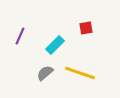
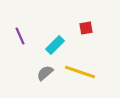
purple line: rotated 48 degrees counterclockwise
yellow line: moved 1 px up
